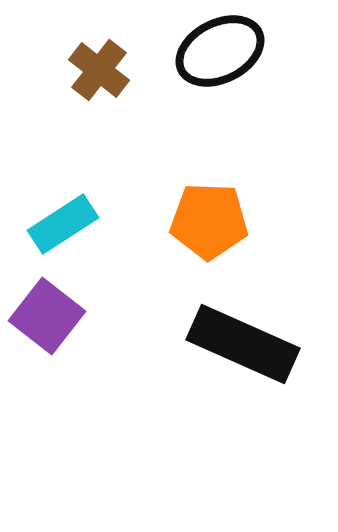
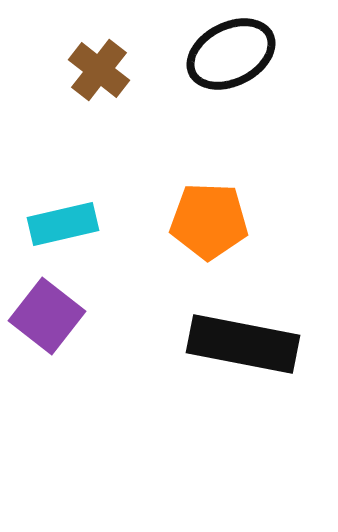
black ellipse: moved 11 px right, 3 px down
cyan rectangle: rotated 20 degrees clockwise
black rectangle: rotated 13 degrees counterclockwise
